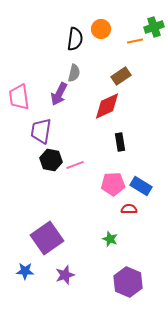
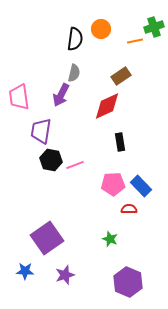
purple arrow: moved 2 px right, 1 px down
blue rectangle: rotated 15 degrees clockwise
